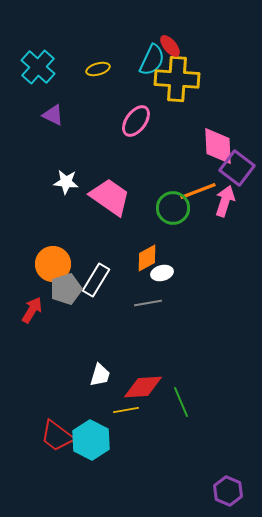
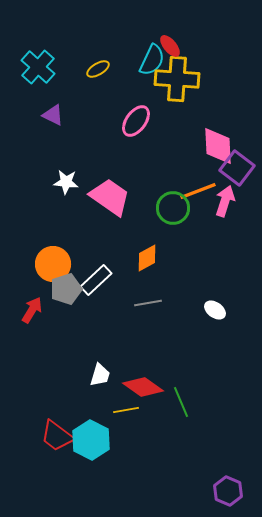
yellow ellipse: rotated 15 degrees counterclockwise
white ellipse: moved 53 px right, 37 px down; rotated 50 degrees clockwise
white rectangle: rotated 16 degrees clockwise
red diamond: rotated 39 degrees clockwise
